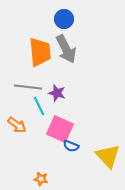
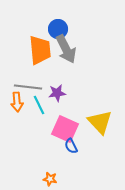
blue circle: moved 6 px left, 10 px down
orange trapezoid: moved 2 px up
purple star: rotated 24 degrees counterclockwise
cyan line: moved 1 px up
orange arrow: moved 23 px up; rotated 48 degrees clockwise
pink square: moved 5 px right
blue semicircle: rotated 42 degrees clockwise
yellow triangle: moved 8 px left, 34 px up
orange star: moved 9 px right
